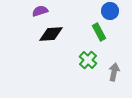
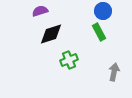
blue circle: moved 7 px left
black diamond: rotated 15 degrees counterclockwise
green cross: moved 19 px left; rotated 24 degrees clockwise
